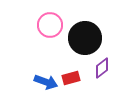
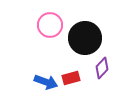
purple diamond: rotated 10 degrees counterclockwise
